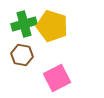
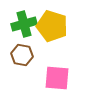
pink square: rotated 32 degrees clockwise
